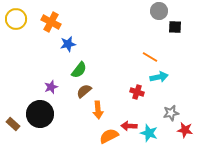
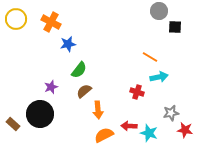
orange semicircle: moved 5 px left, 1 px up
